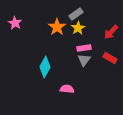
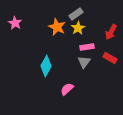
orange star: rotated 12 degrees counterclockwise
red arrow: rotated 14 degrees counterclockwise
pink rectangle: moved 3 px right, 1 px up
gray triangle: moved 2 px down
cyan diamond: moved 1 px right, 1 px up
pink semicircle: rotated 48 degrees counterclockwise
